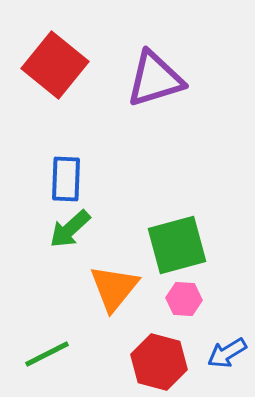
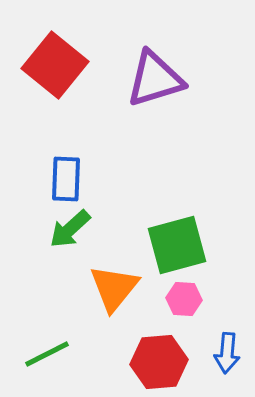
blue arrow: rotated 54 degrees counterclockwise
red hexagon: rotated 20 degrees counterclockwise
